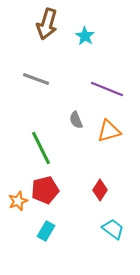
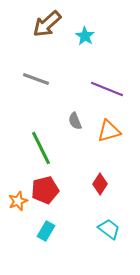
brown arrow: rotated 32 degrees clockwise
gray semicircle: moved 1 px left, 1 px down
red diamond: moved 6 px up
cyan trapezoid: moved 4 px left
